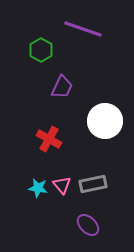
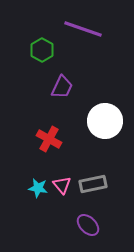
green hexagon: moved 1 px right
